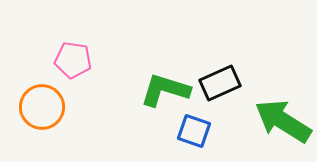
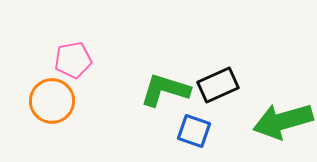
pink pentagon: rotated 18 degrees counterclockwise
black rectangle: moved 2 px left, 2 px down
orange circle: moved 10 px right, 6 px up
green arrow: rotated 48 degrees counterclockwise
